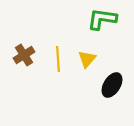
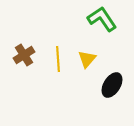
green L-shape: rotated 48 degrees clockwise
